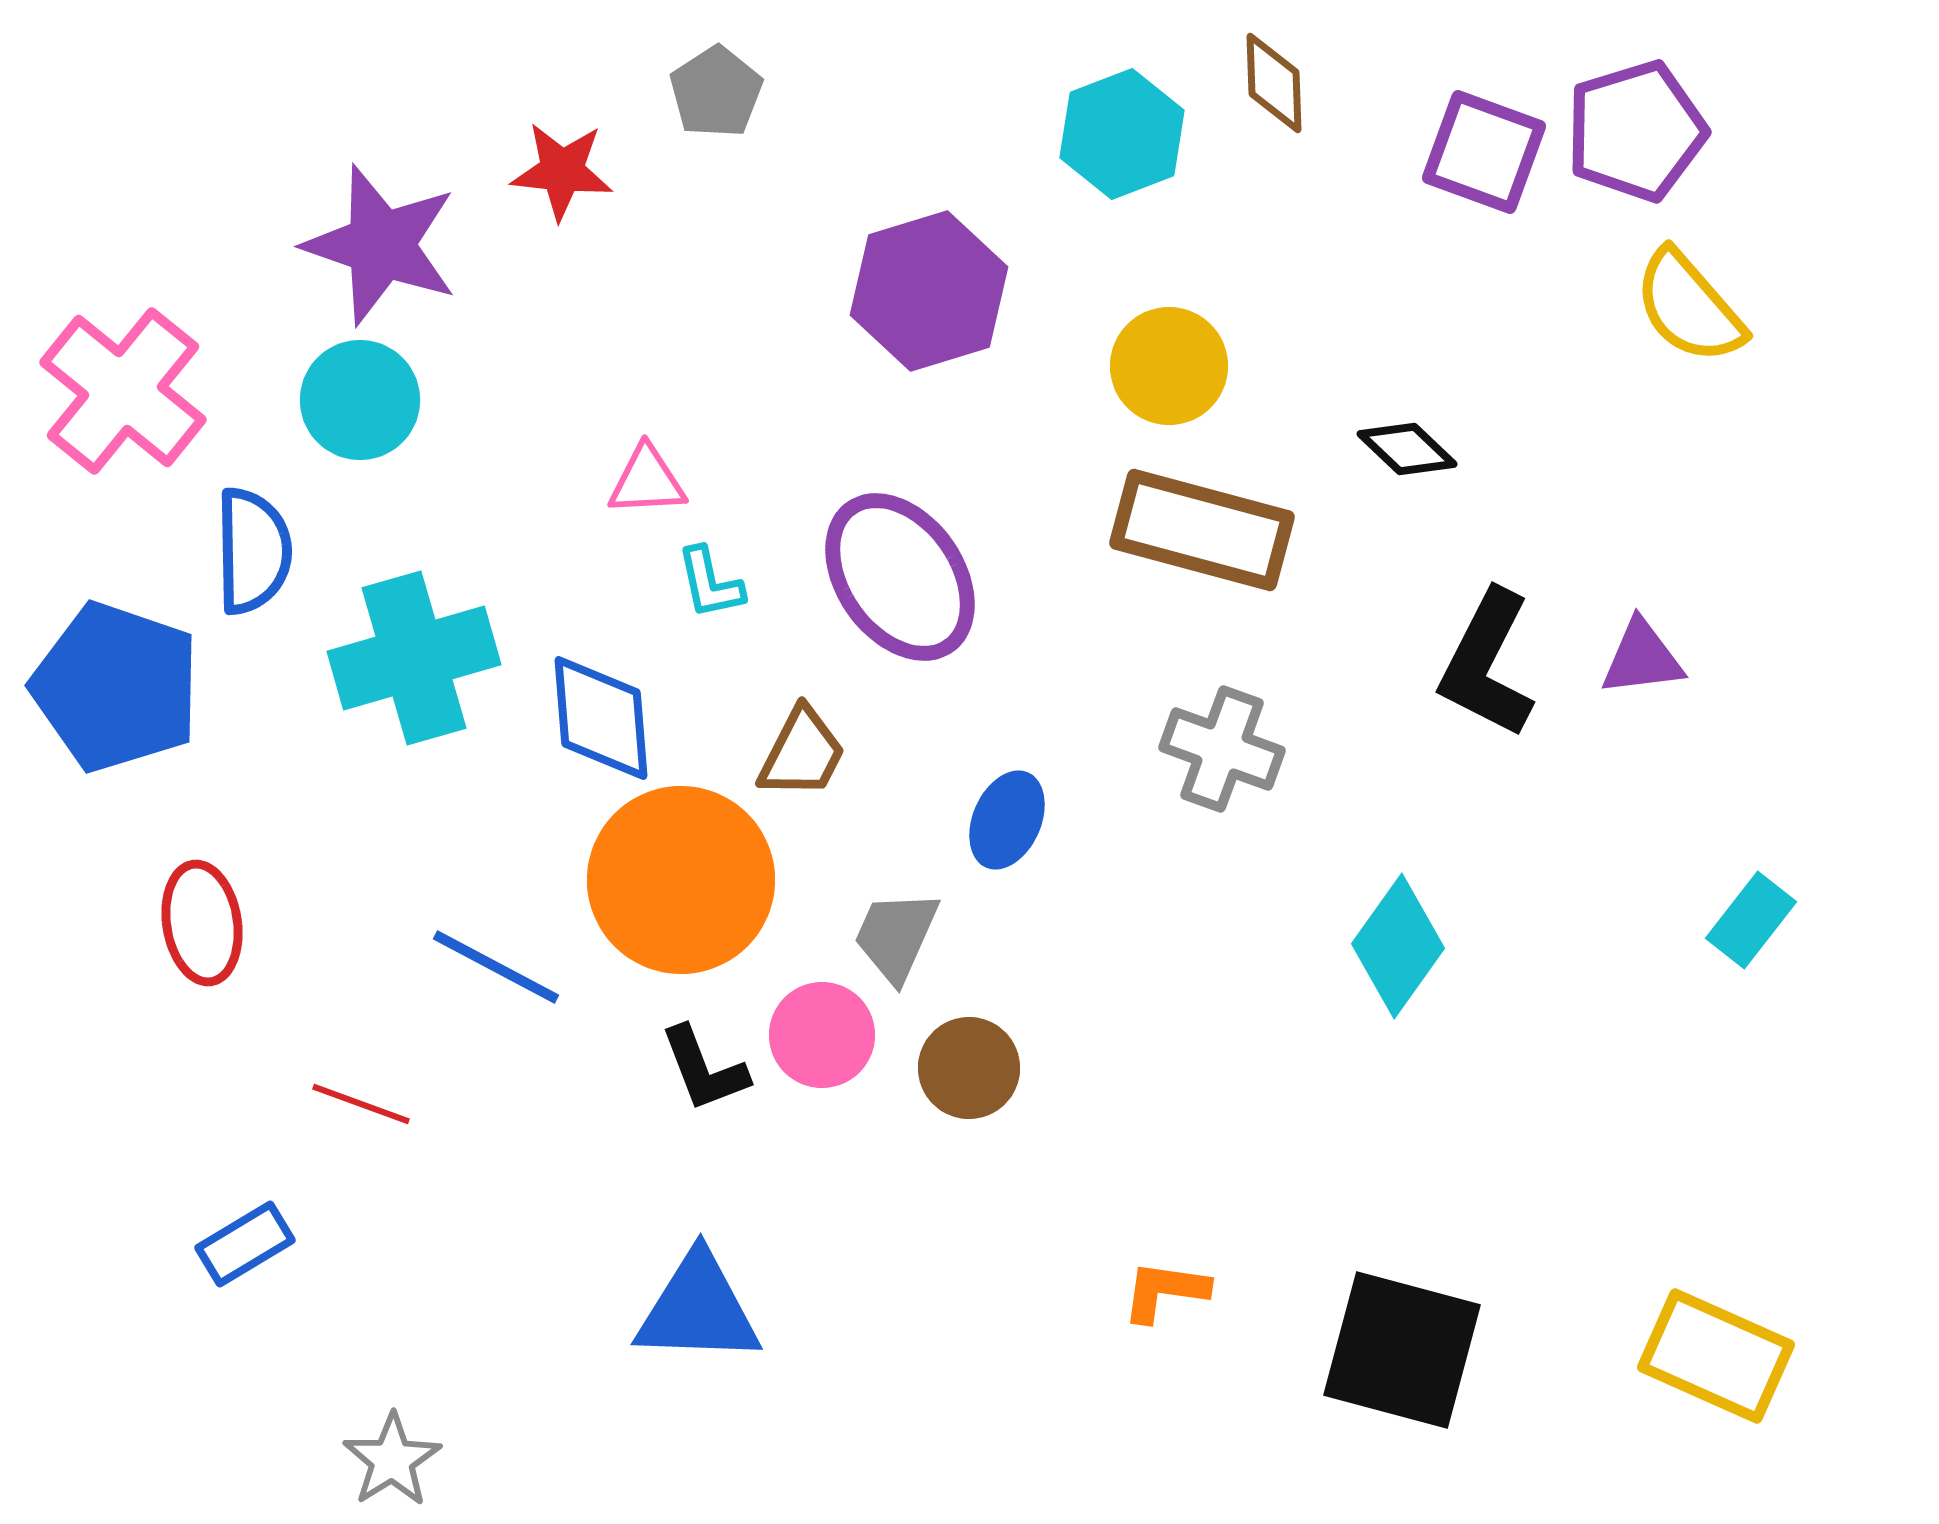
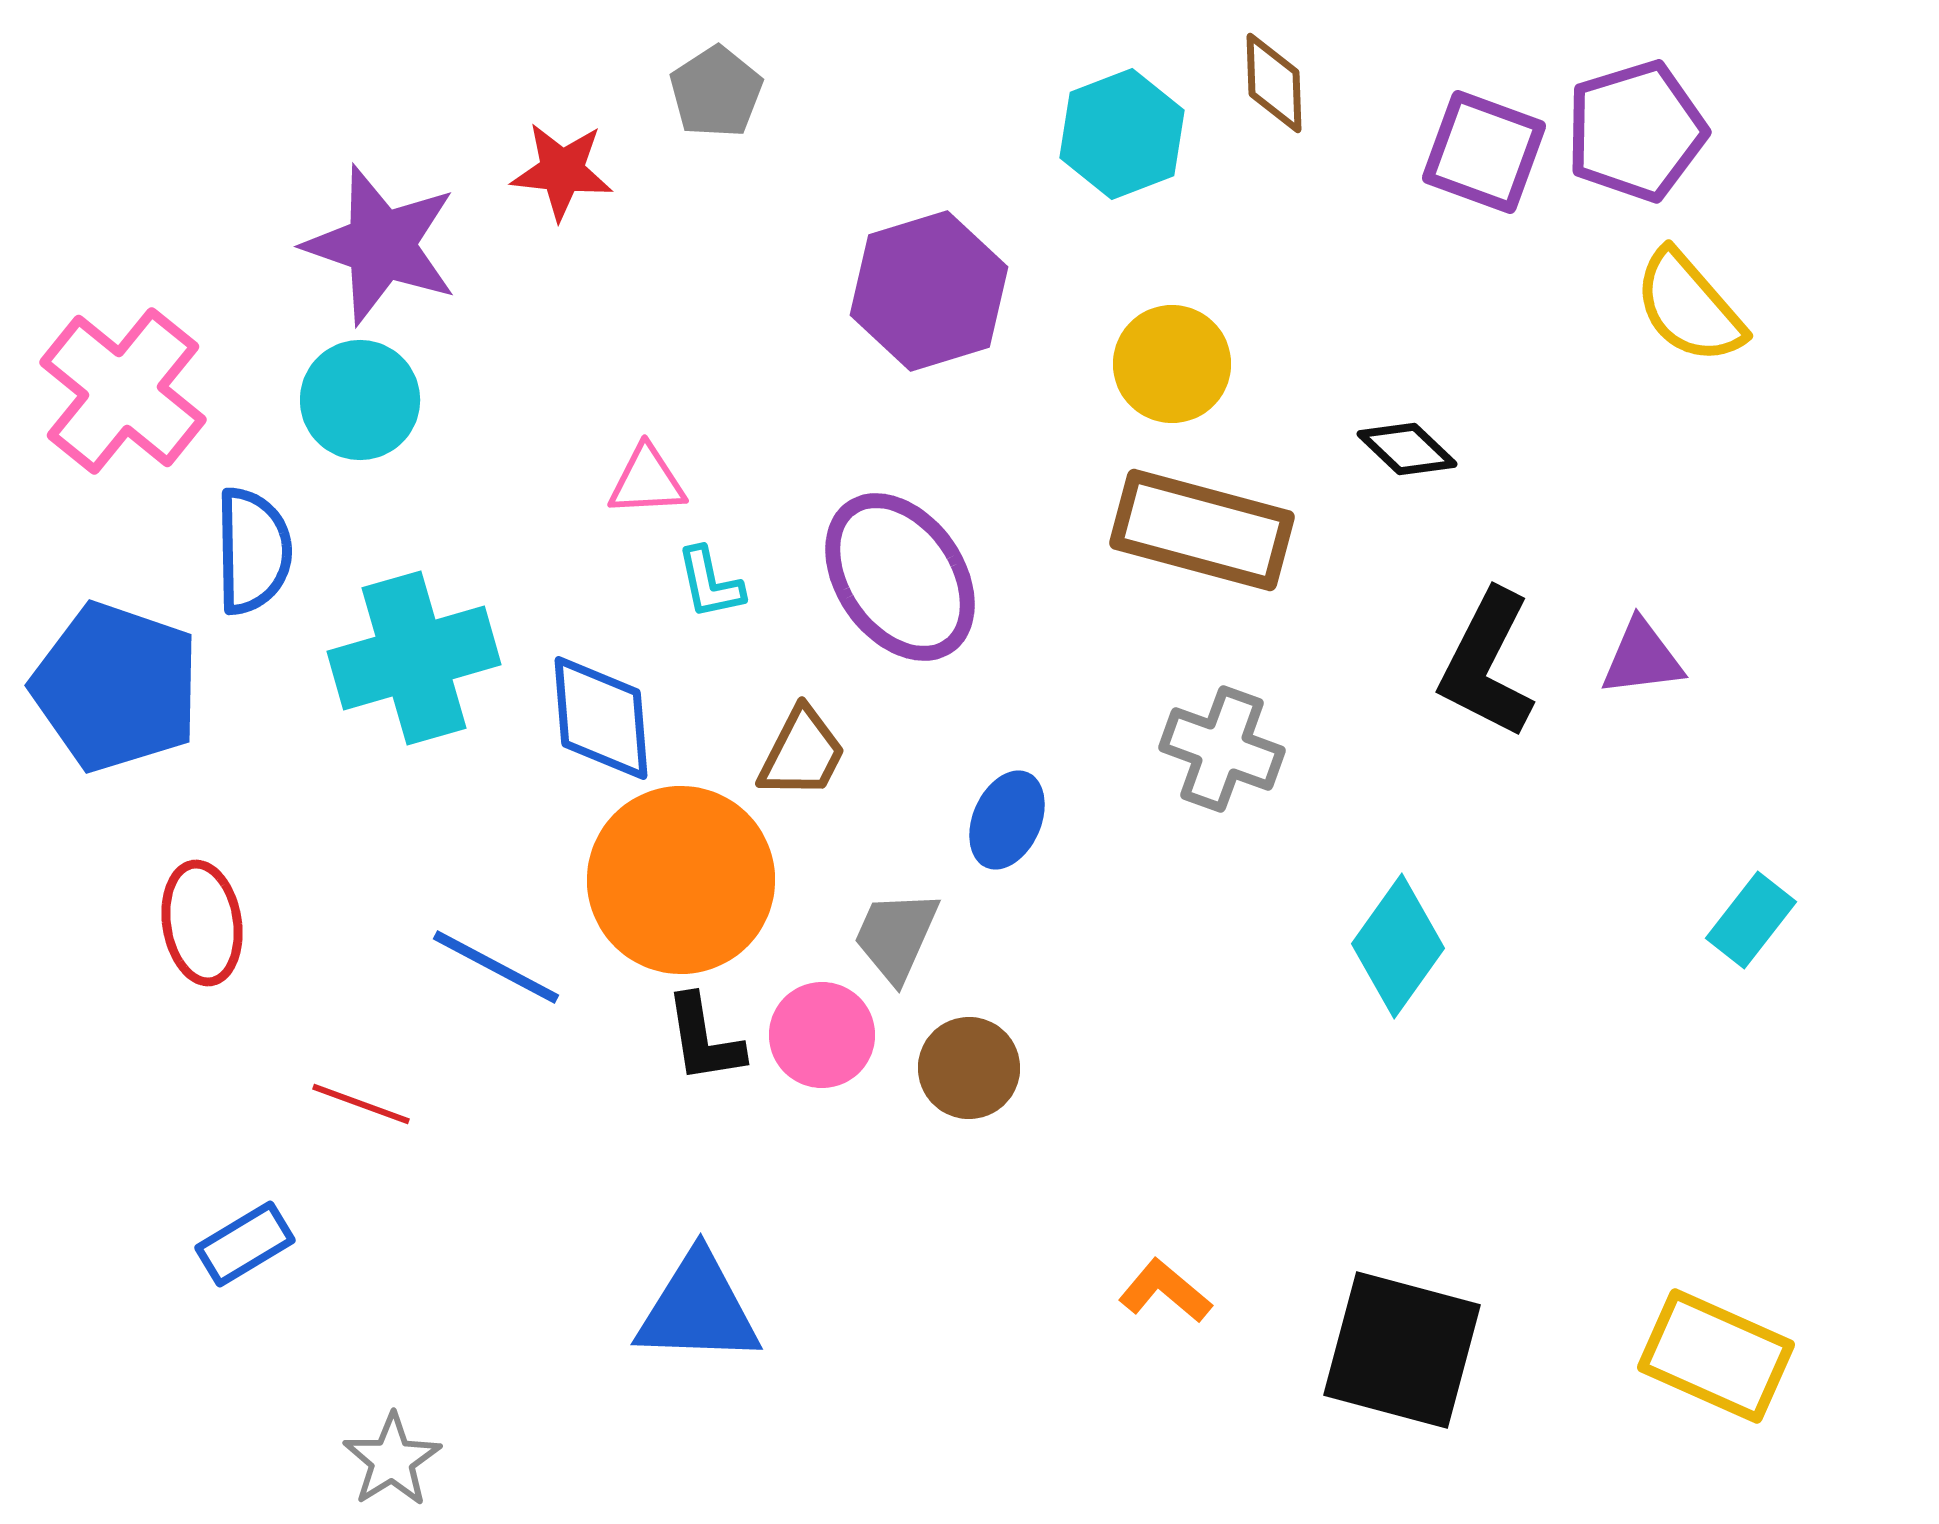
yellow circle at (1169, 366): moved 3 px right, 2 px up
black L-shape at (704, 1069): moved 30 px up; rotated 12 degrees clockwise
orange L-shape at (1165, 1291): rotated 32 degrees clockwise
